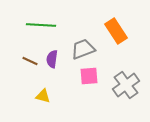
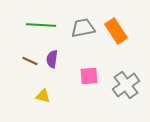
gray trapezoid: moved 21 px up; rotated 10 degrees clockwise
